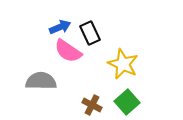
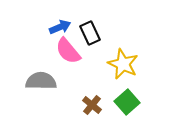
pink semicircle: rotated 16 degrees clockwise
brown cross: rotated 12 degrees clockwise
